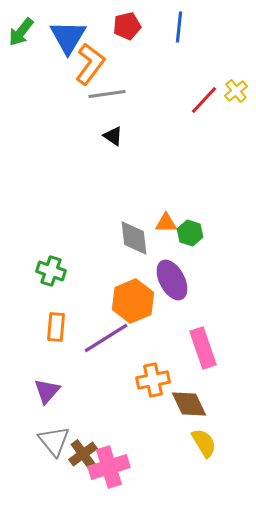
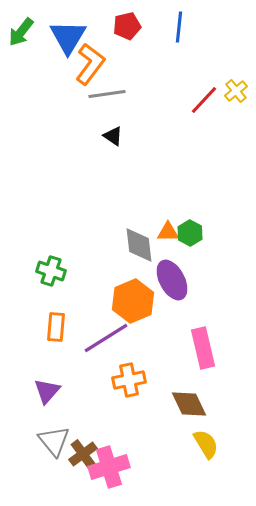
orange triangle: moved 2 px right, 9 px down
green hexagon: rotated 10 degrees clockwise
gray diamond: moved 5 px right, 7 px down
pink rectangle: rotated 6 degrees clockwise
orange cross: moved 24 px left
yellow semicircle: moved 2 px right, 1 px down
